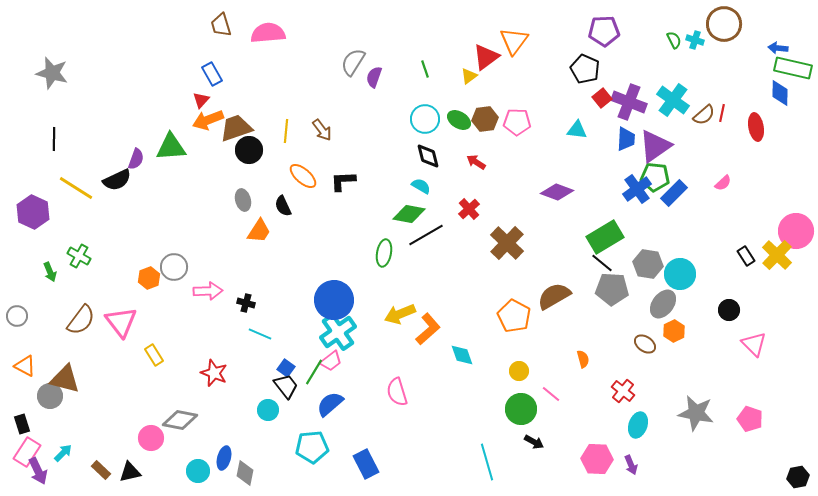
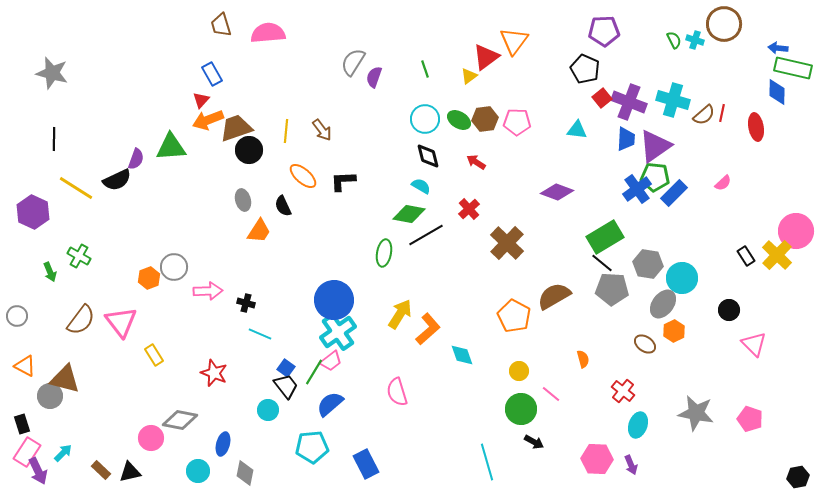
blue diamond at (780, 93): moved 3 px left, 1 px up
cyan cross at (673, 100): rotated 20 degrees counterclockwise
cyan circle at (680, 274): moved 2 px right, 4 px down
yellow arrow at (400, 314): rotated 144 degrees clockwise
blue ellipse at (224, 458): moved 1 px left, 14 px up
